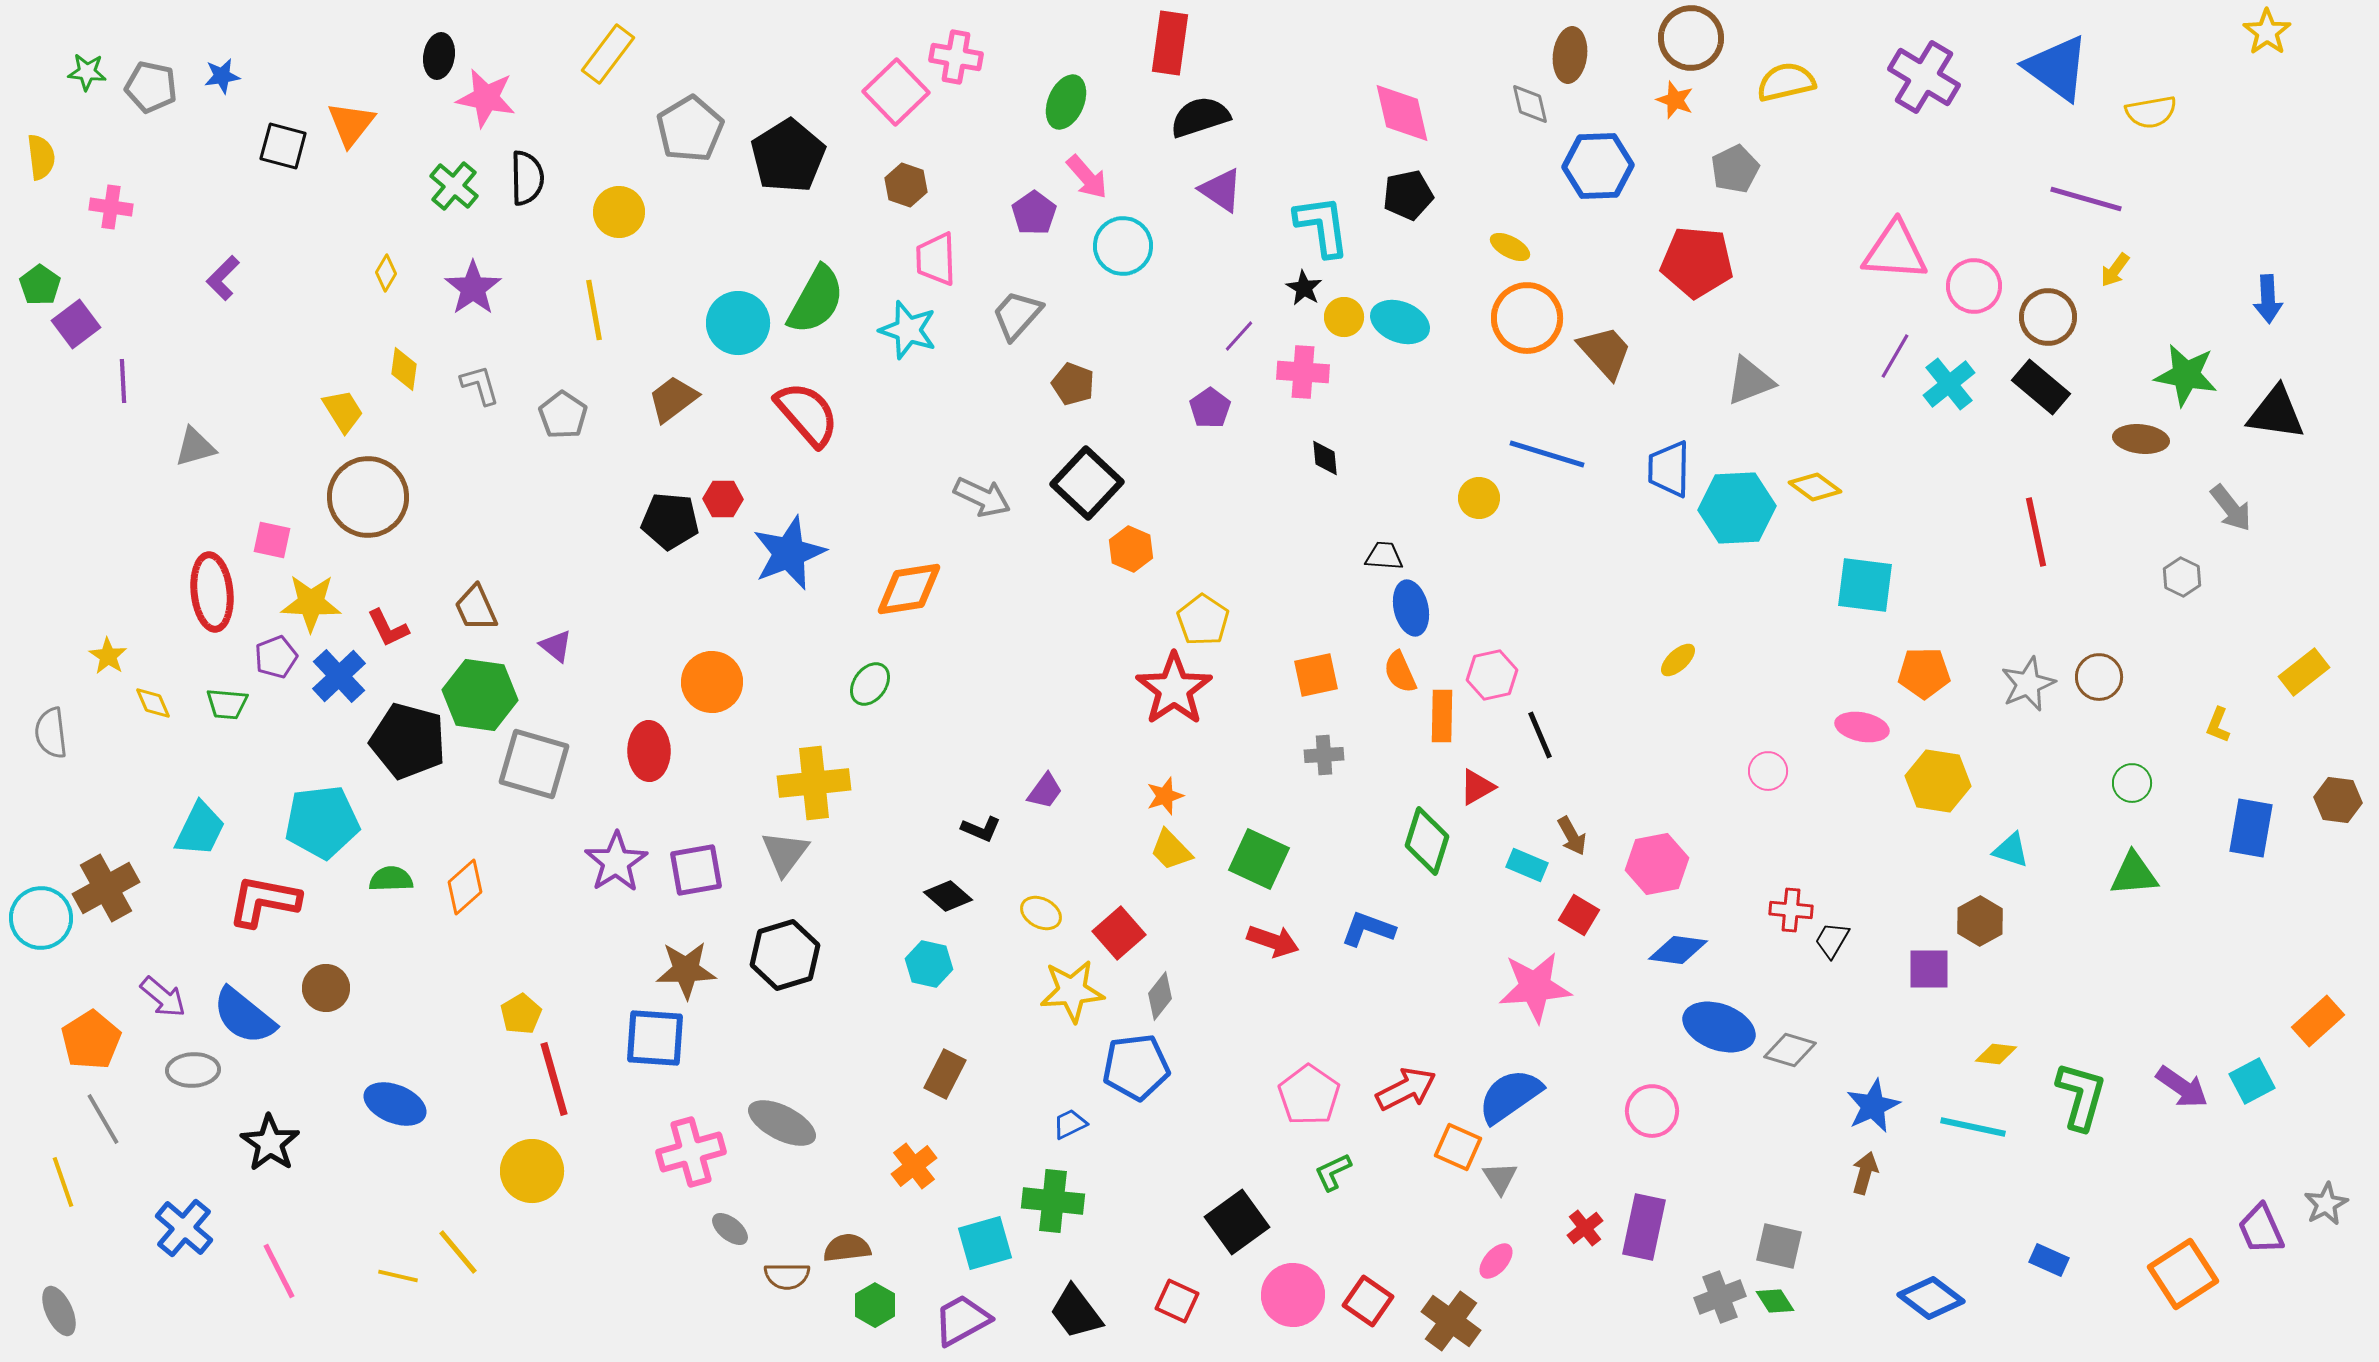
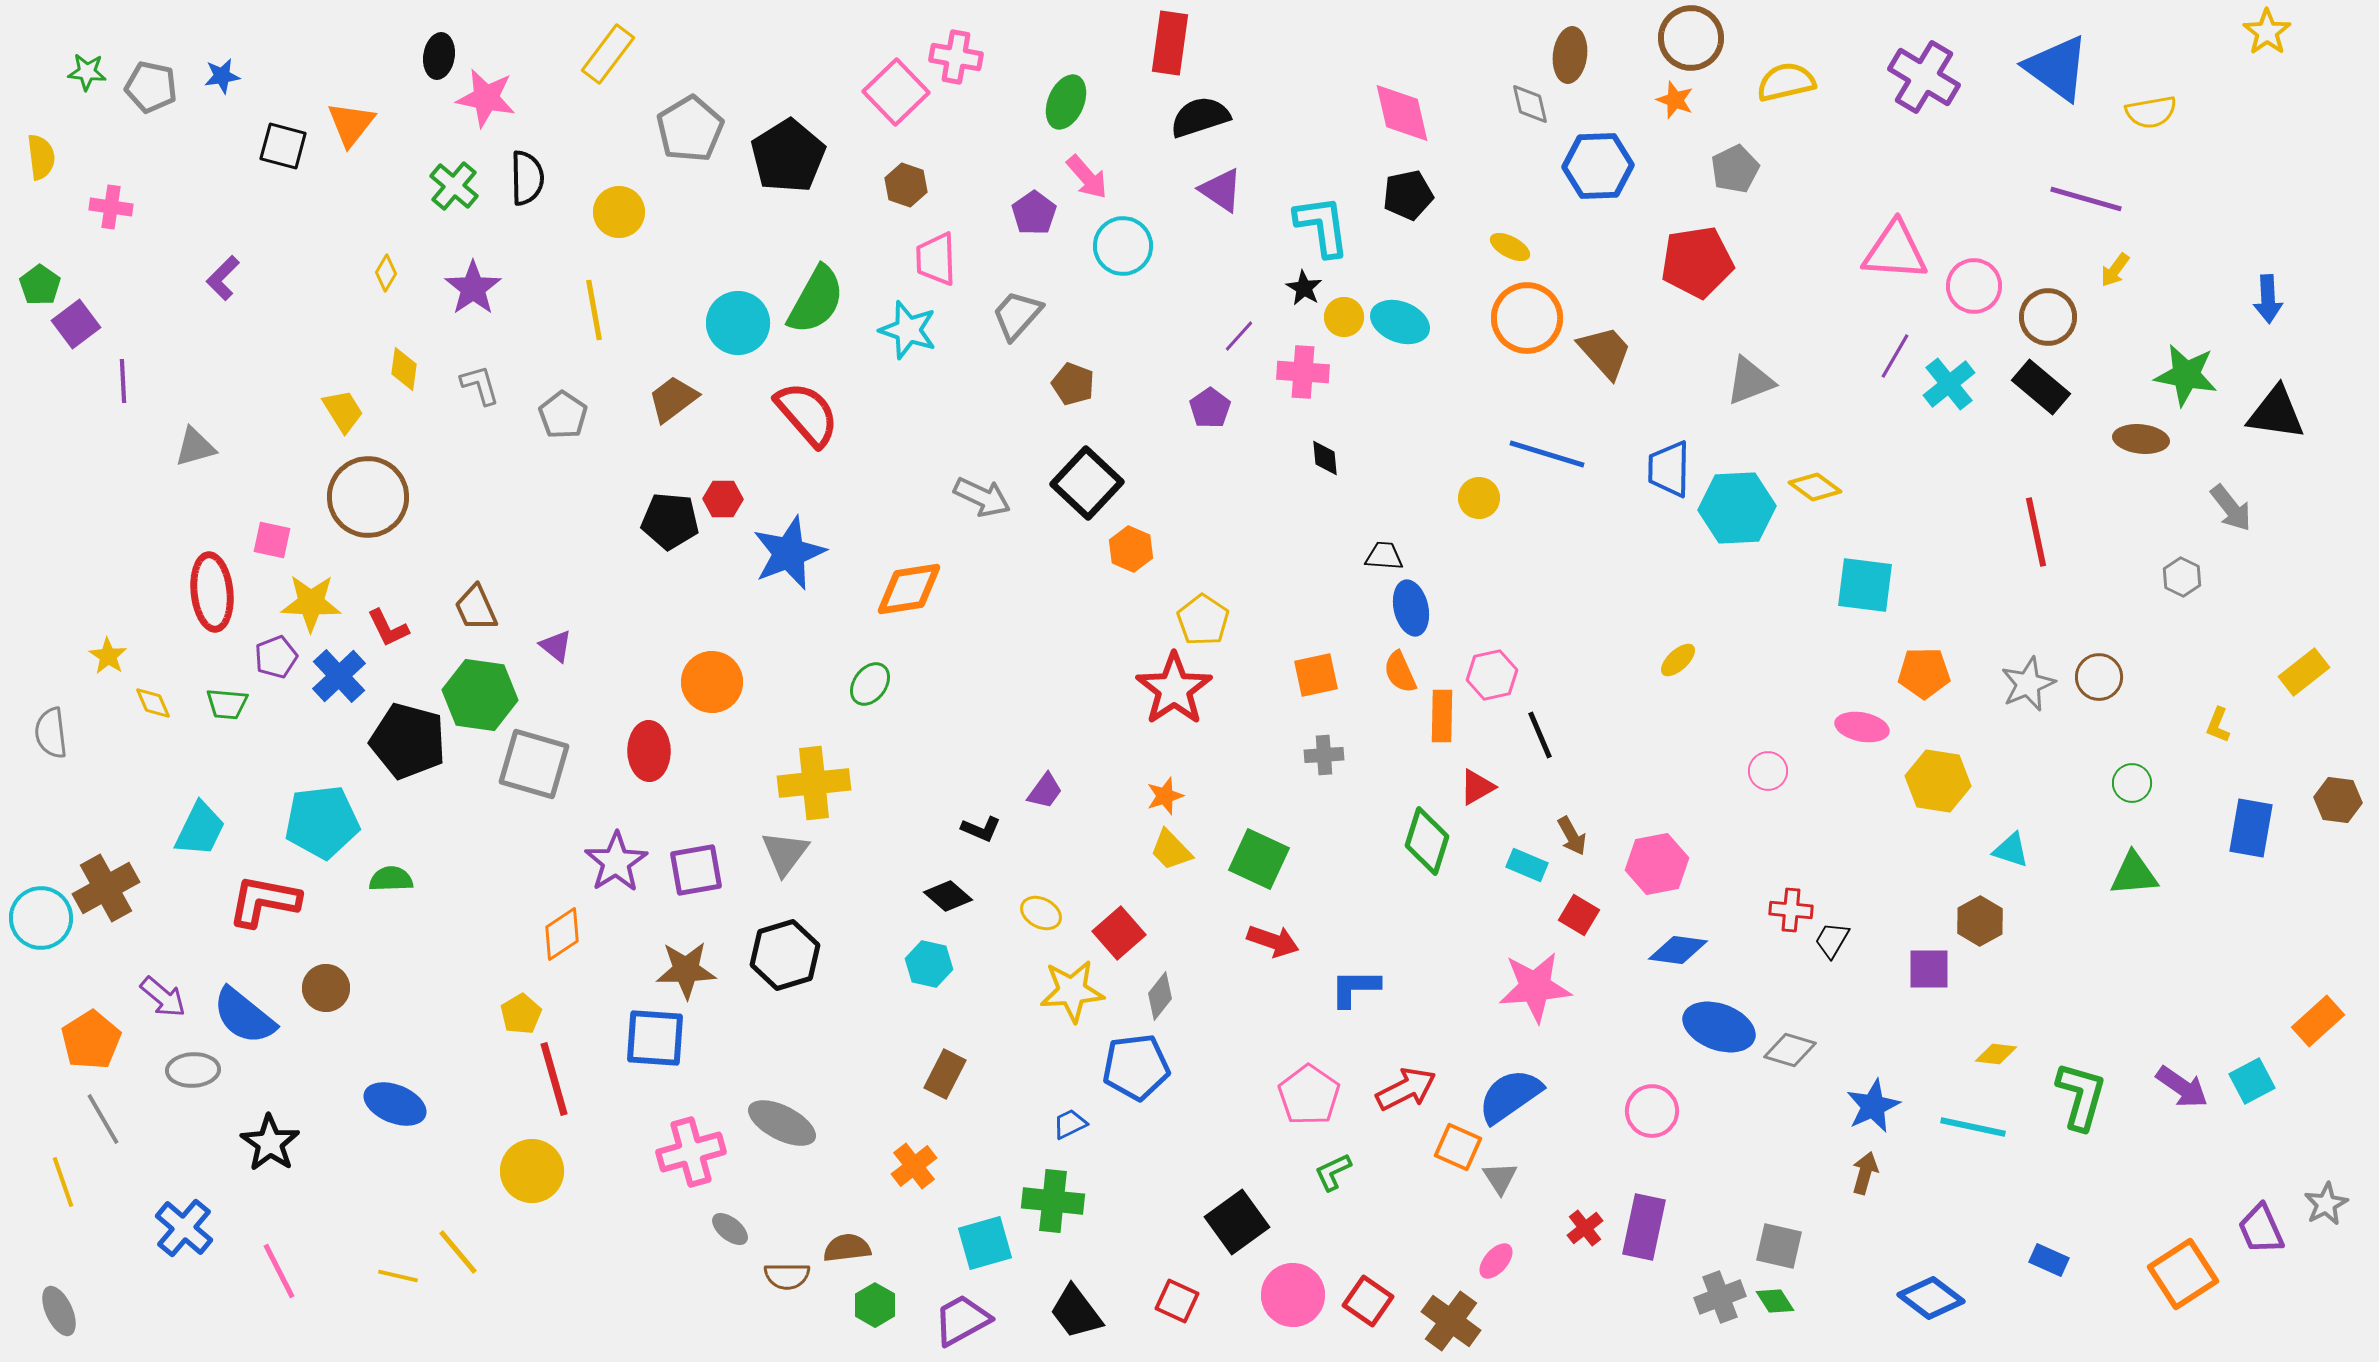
red pentagon at (1697, 262): rotated 14 degrees counterclockwise
orange diamond at (465, 887): moved 97 px right, 47 px down; rotated 8 degrees clockwise
blue L-shape at (1368, 929): moved 13 px left, 59 px down; rotated 20 degrees counterclockwise
